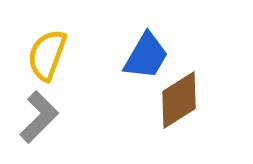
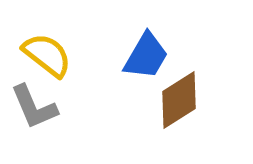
yellow semicircle: rotated 108 degrees clockwise
gray L-shape: moved 5 px left, 10 px up; rotated 112 degrees clockwise
